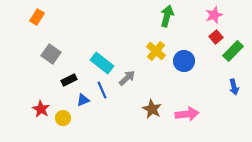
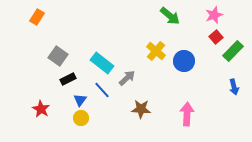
green arrow: moved 3 px right; rotated 115 degrees clockwise
gray square: moved 7 px right, 2 px down
black rectangle: moved 1 px left, 1 px up
blue line: rotated 18 degrees counterclockwise
blue triangle: moved 3 px left; rotated 32 degrees counterclockwise
brown star: moved 11 px left; rotated 24 degrees counterclockwise
pink arrow: rotated 80 degrees counterclockwise
yellow circle: moved 18 px right
